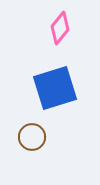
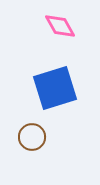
pink diamond: moved 2 px up; rotated 68 degrees counterclockwise
